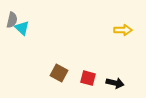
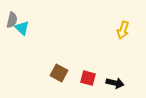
yellow arrow: rotated 108 degrees clockwise
